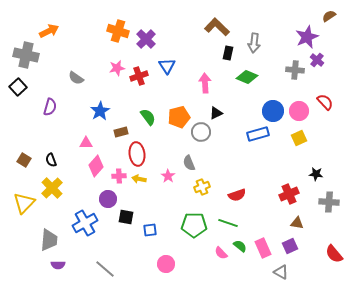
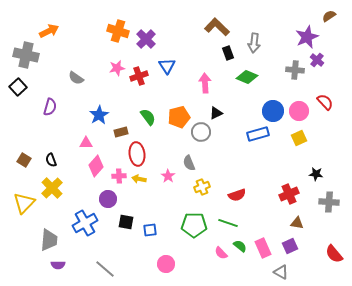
black rectangle at (228, 53): rotated 32 degrees counterclockwise
blue star at (100, 111): moved 1 px left, 4 px down
black square at (126, 217): moved 5 px down
